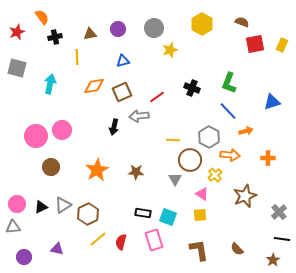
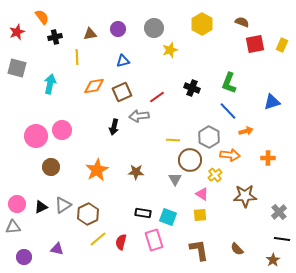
brown star at (245, 196): rotated 20 degrees clockwise
